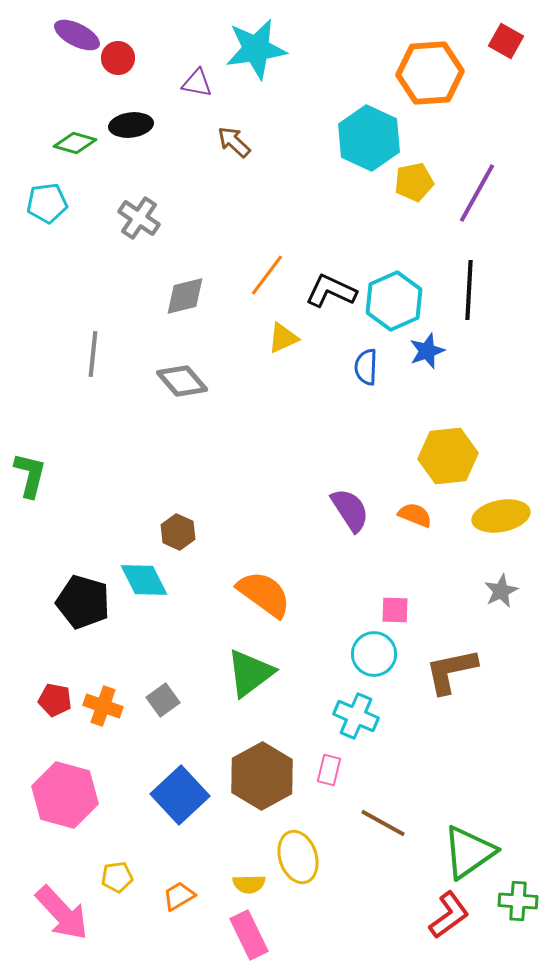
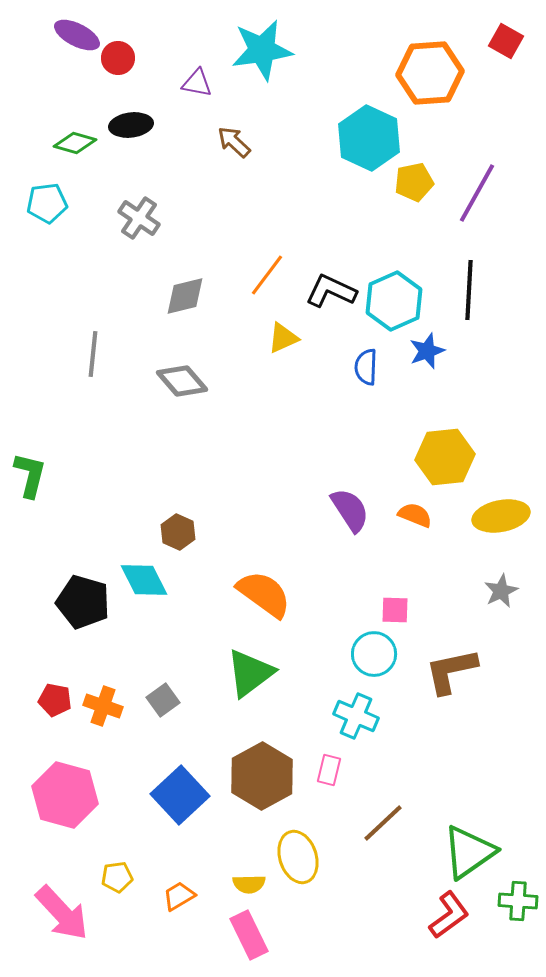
cyan star at (256, 49): moved 6 px right, 1 px down
yellow hexagon at (448, 456): moved 3 px left, 1 px down
brown line at (383, 823): rotated 72 degrees counterclockwise
